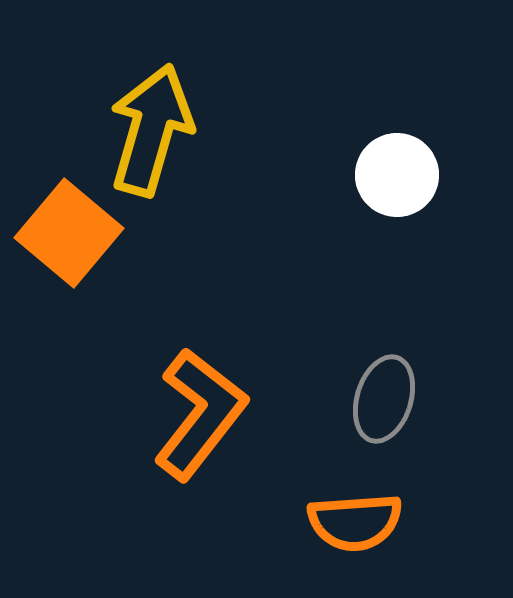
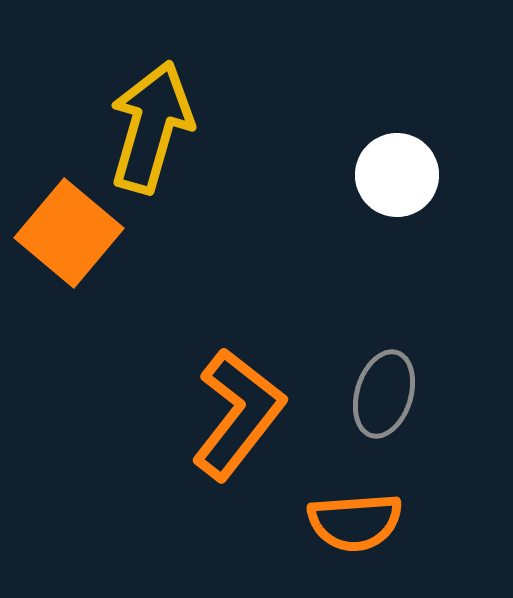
yellow arrow: moved 3 px up
gray ellipse: moved 5 px up
orange L-shape: moved 38 px right
